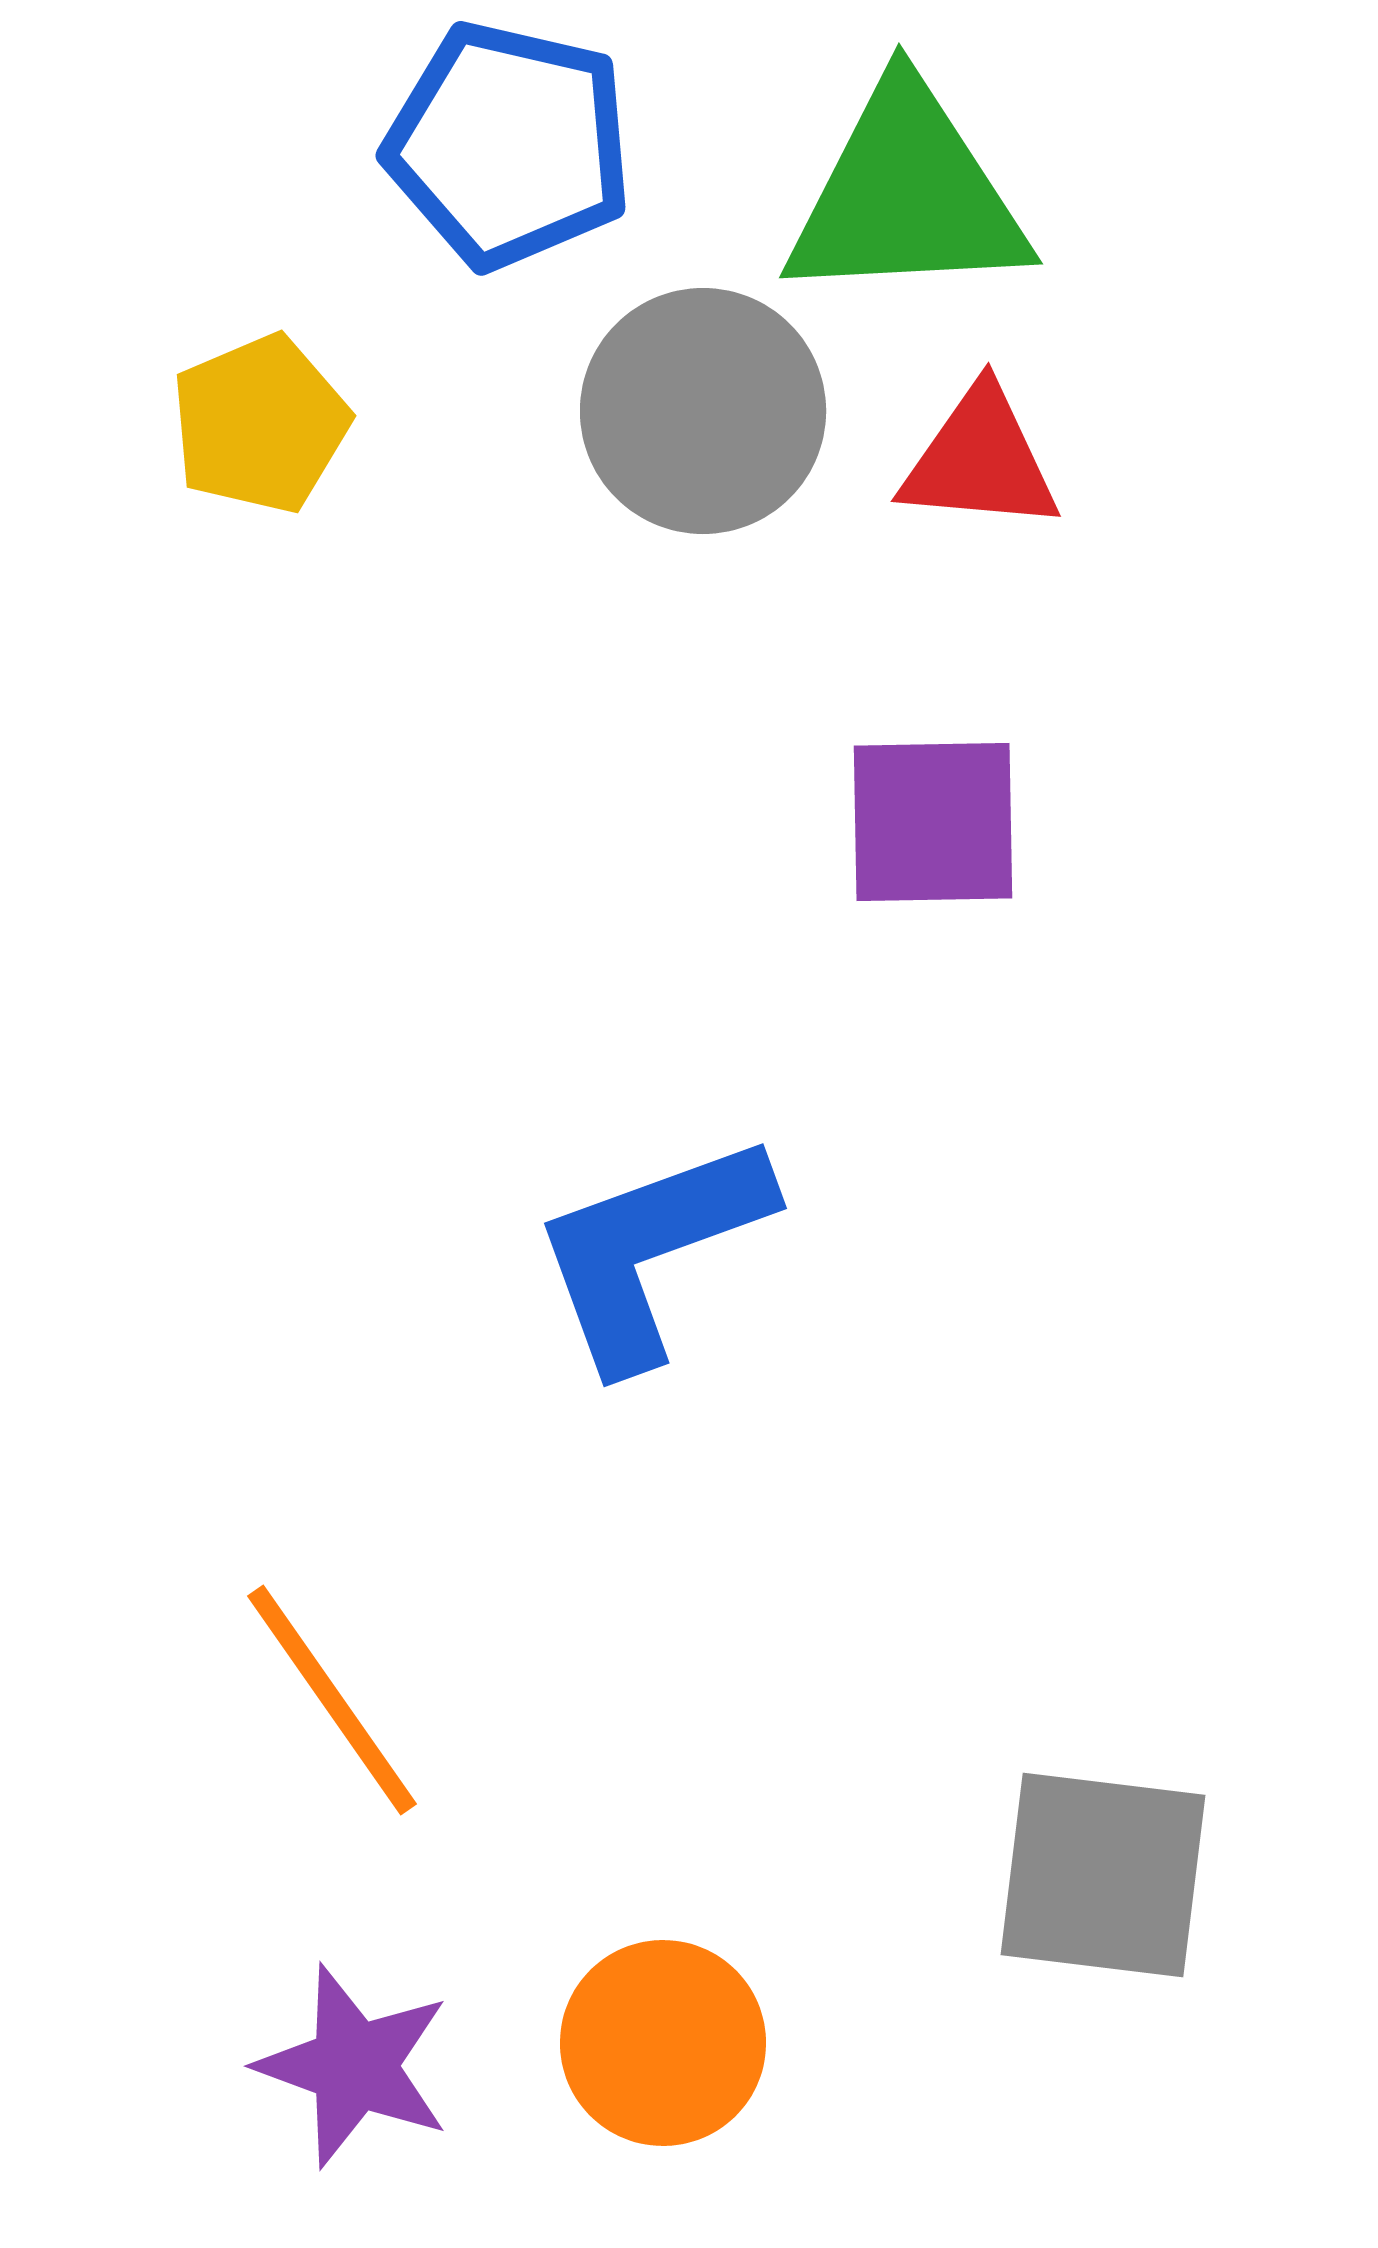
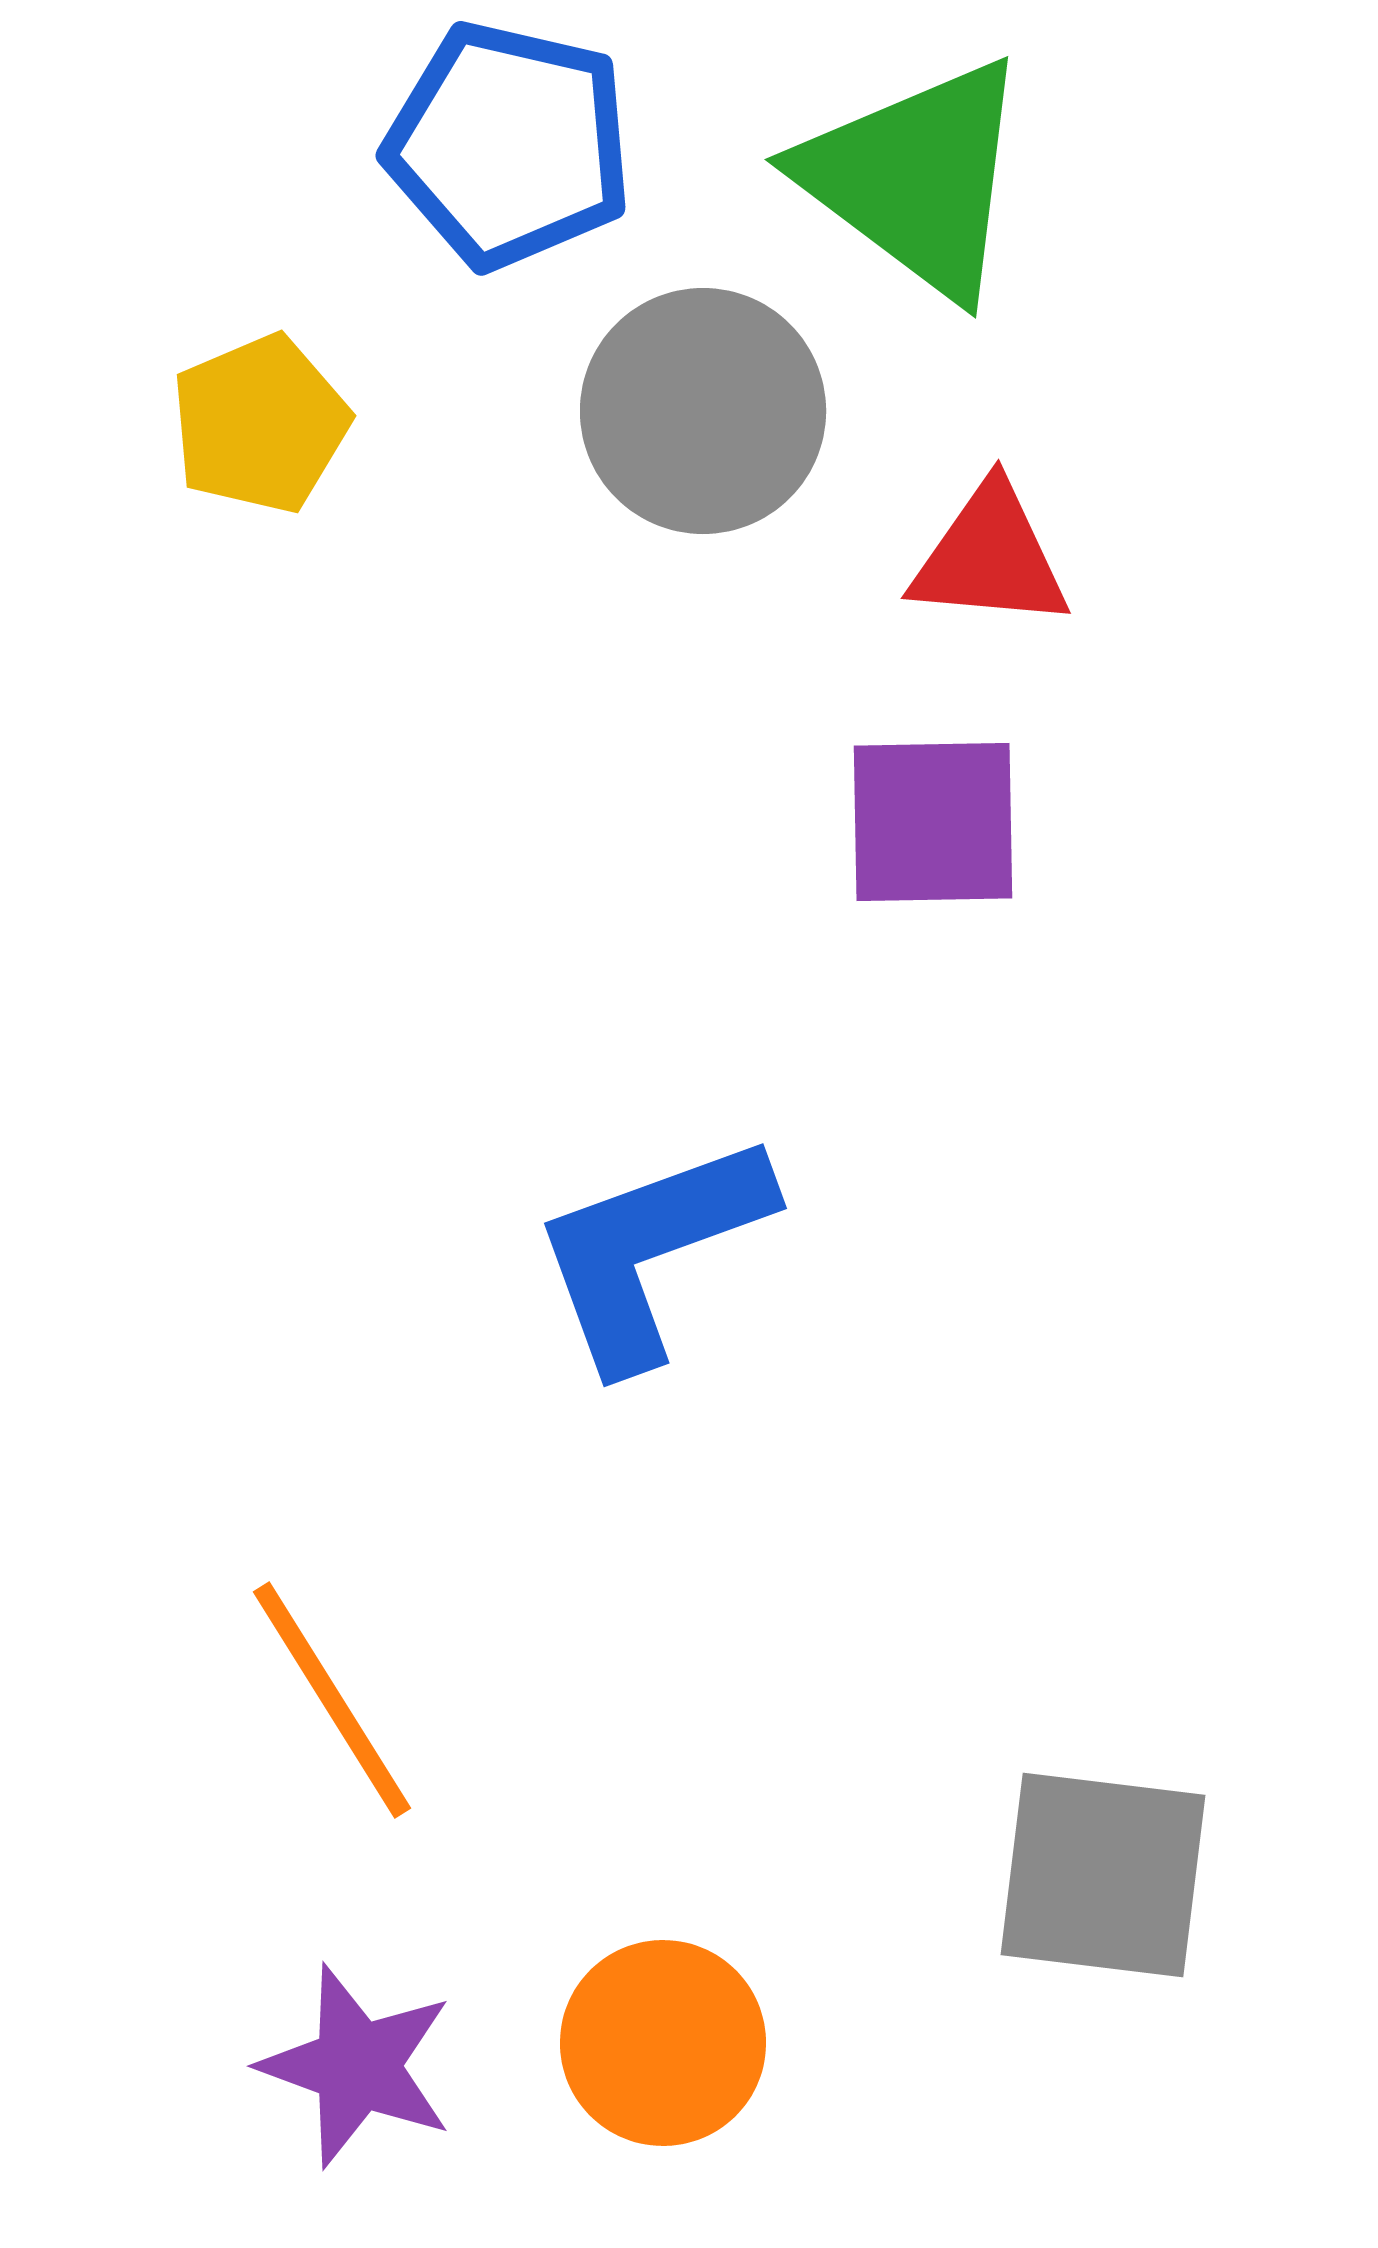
green triangle: moved 9 px right, 17 px up; rotated 40 degrees clockwise
red triangle: moved 10 px right, 97 px down
orange line: rotated 3 degrees clockwise
purple star: moved 3 px right
